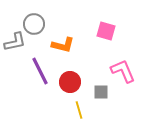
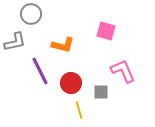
gray circle: moved 3 px left, 10 px up
red circle: moved 1 px right, 1 px down
